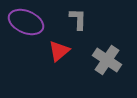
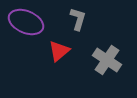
gray L-shape: rotated 15 degrees clockwise
